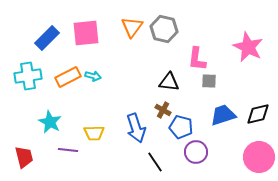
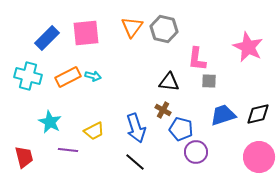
cyan cross: rotated 24 degrees clockwise
blue pentagon: moved 2 px down
yellow trapezoid: moved 2 px up; rotated 25 degrees counterclockwise
black line: moved 20 px left; rotated 15 degrees counterclockwise
